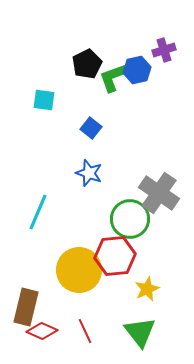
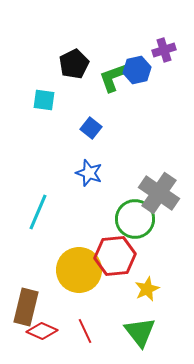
black pentagon: moved 13 px left
green circle: moved 5 px right
